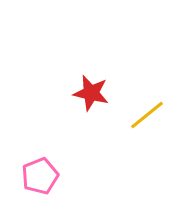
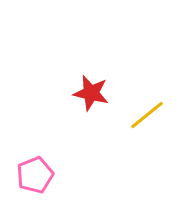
pink pentagon: moved 5 px left, 1 px up
